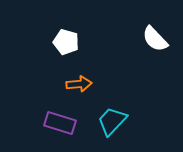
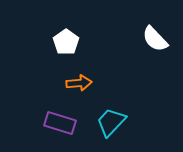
white pentagon: rotated 20 degrees clockwise
orange arrow: moved 1 px up
cyan trapezoid: moved 1 px left, 1 px down
